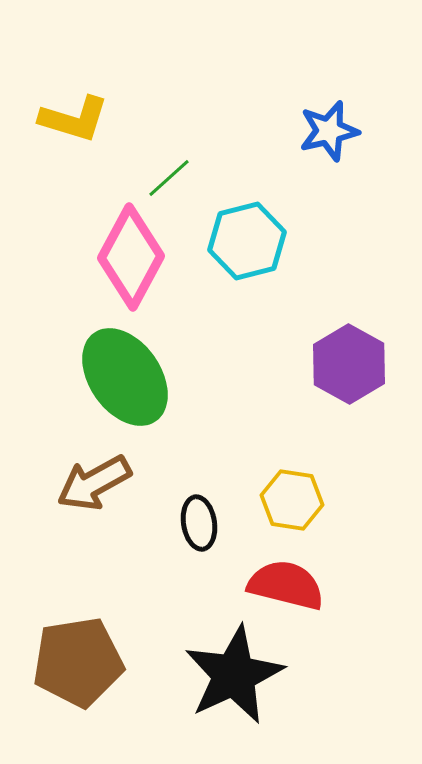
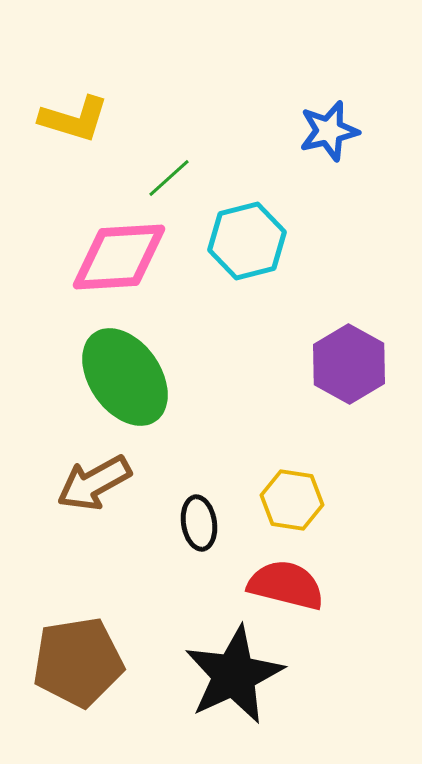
pink diamond: moved 12 px left; rotated 58 degrees clockwise
